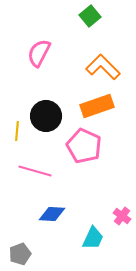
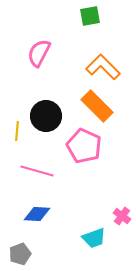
green square: rotated 30 degrees clockwise
orange rectangle: rotated 64 degrees clockwise
pink line: moved 2 px right
blue diamond: moved 15 px left
cyan trapezoid: moved 1 px right; rotated 45 degrees clockwise
